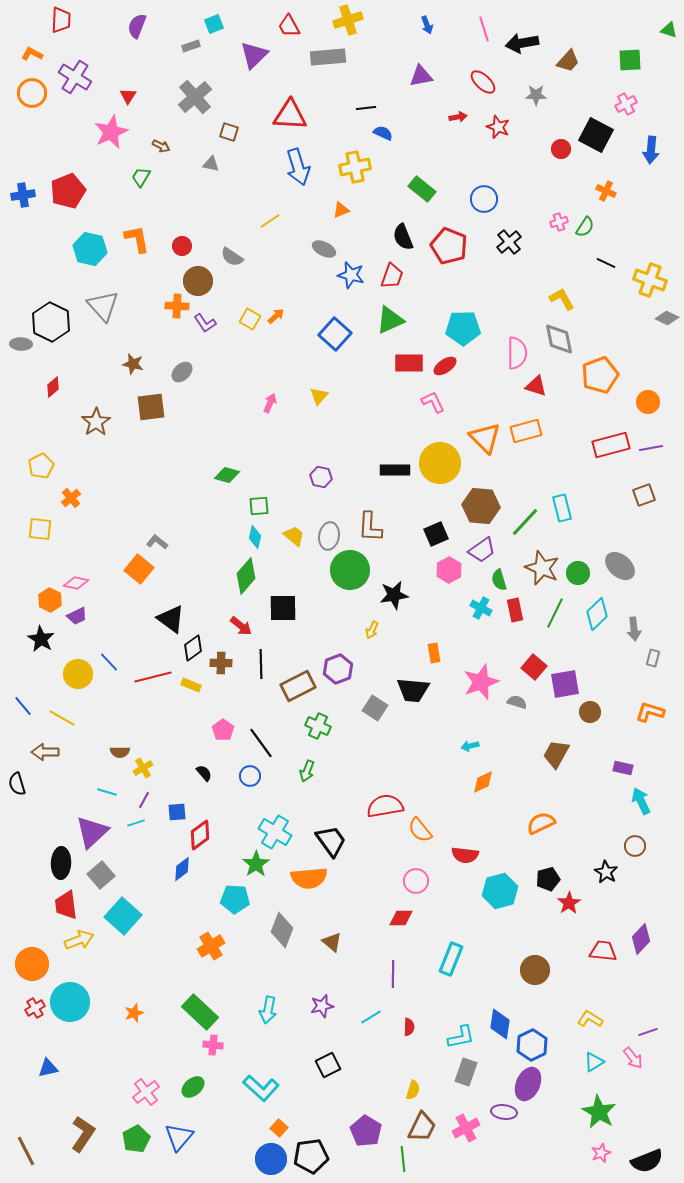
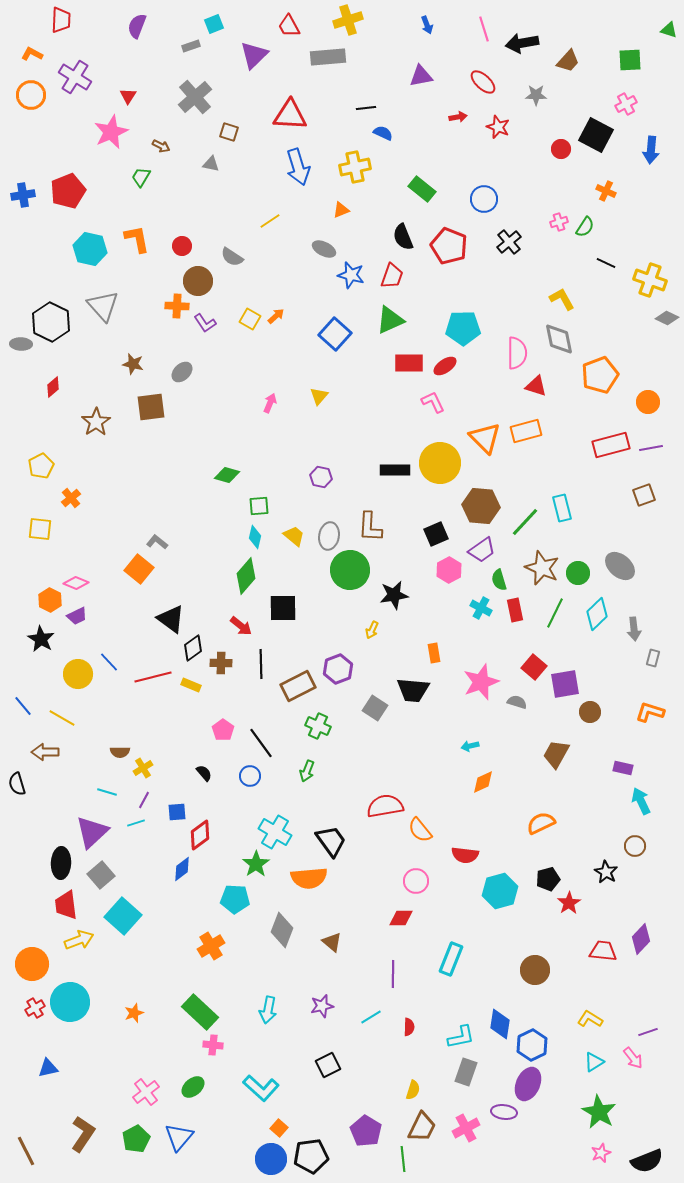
orange circle at (32, 93): moved 1 px left, 2 px down
pink diamond at (76, 583): rotated 10 degrees clockwise
